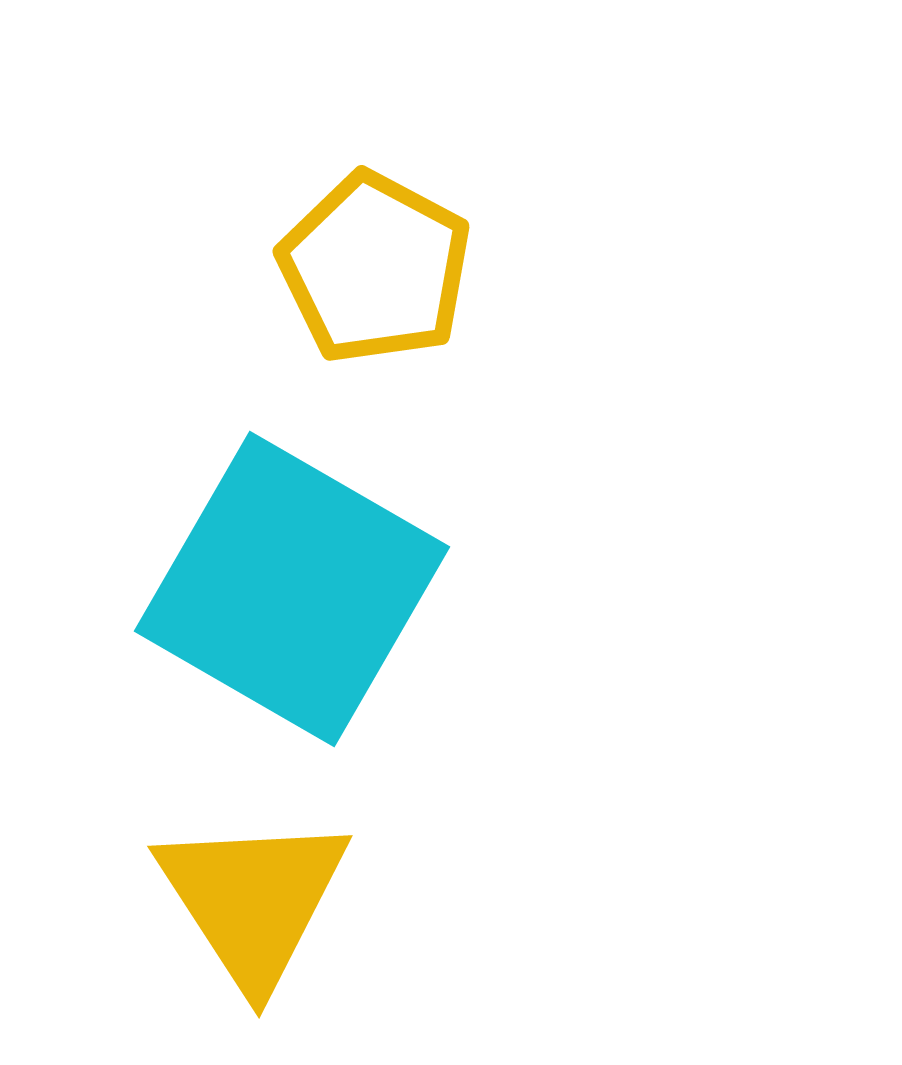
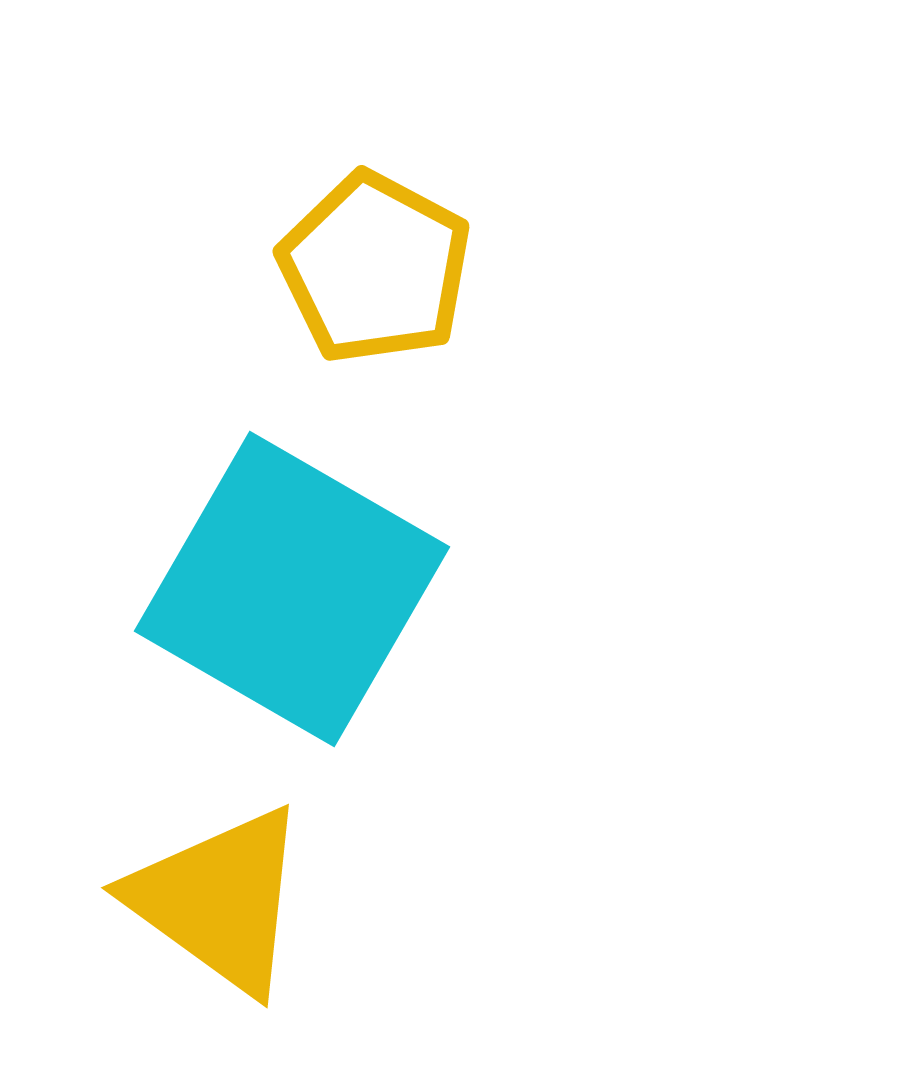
yellow triangle: moved 34 px left; rotated 21 degrees counterclockwise
